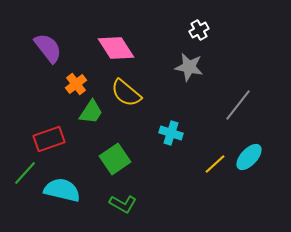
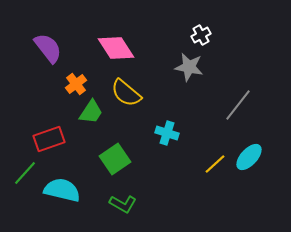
white cross: moved 2 px right, 5 px down
cyan cross: moved 4 px left
